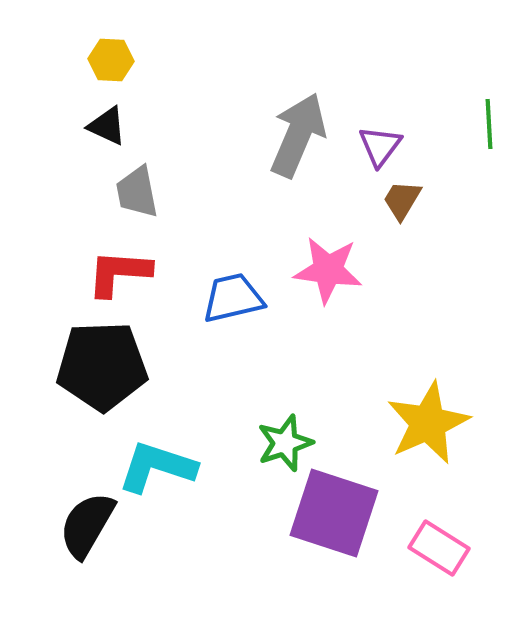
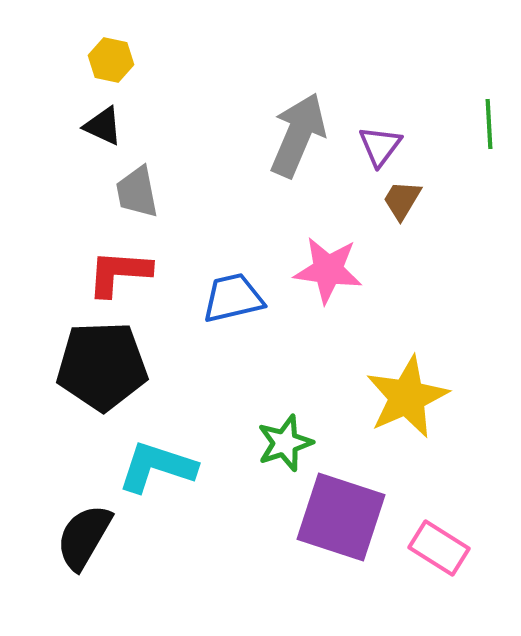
yellow hexagon: rotated 9 degrees clockwise
black triangle: moved 4 px left
yellow star: moved 21 px left, 26 px up
purple square: moved 7 px right, 4 px down
black semicircle: moved 3 px left, 12 px down
